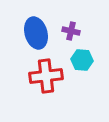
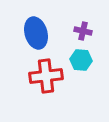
purple cross: moved 12 px right
cyan hexagon: moved 1 px left
